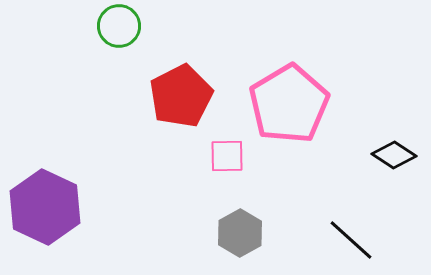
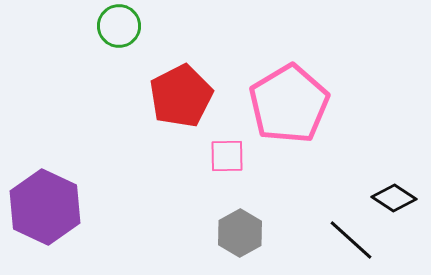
black diamond: moved 43 px down
